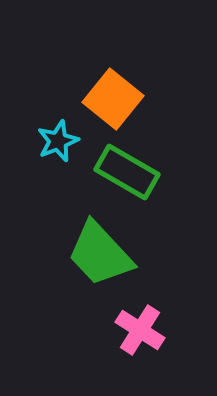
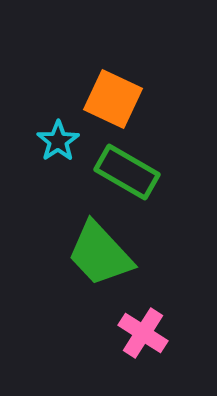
orange square: rotated 14 degrees counterclockwise
cyan star: rotated 12 degrees counterclockwise
pink cross: moved 3 px right, 3 px down
